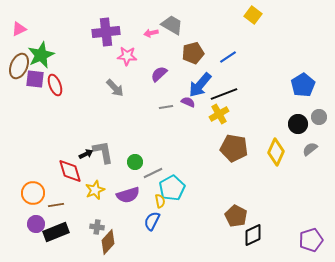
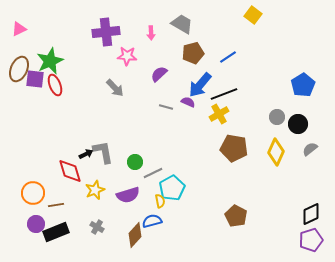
gray trapezoid at (172, 25): moved 10 px right, 1 px up
pink arrow at (151, 33): rotated 80 degrees counterclockwise
green star at (41, 55): moved 9 px right, 6 px down
brown ellipse at (19, 66): moved 3 px down
gray line at (166, 107): rotated 24 degrees clockwise
gray circle at (319, 117): moved 42 px left
blue semicircle at (152, 221): rotated 48 degrees clockwise
gray cross at (97, 227): rotated 24 degrees clockwise
black diamond at (253, 235): moved 58 px right, 21 px up
brown diamond at (108, 242): moved 27 px right, 7 px up
